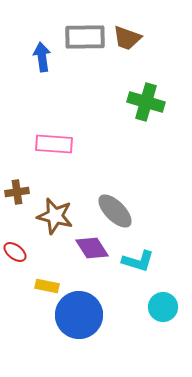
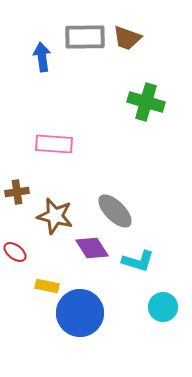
blue circle: moved 1 px right, 2 px up
